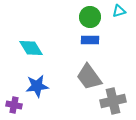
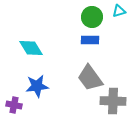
green circle: moved 2 px right
gray trapezoid: moved 1 px right, 1 px down
gray cross: rotated 15 degrees clockwise
